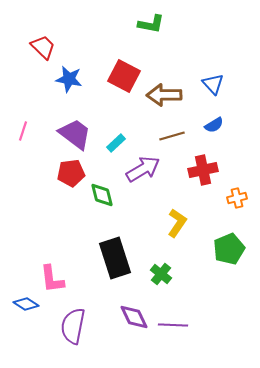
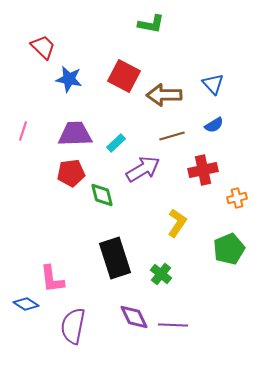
purple trapezoid: rotated 39 degrees counterclockwise
